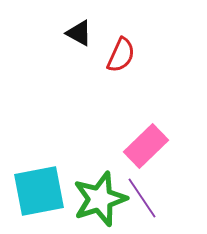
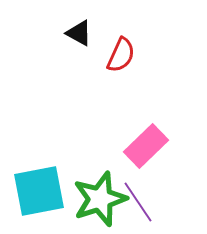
purple line: moved 4 px left, 4 px down
